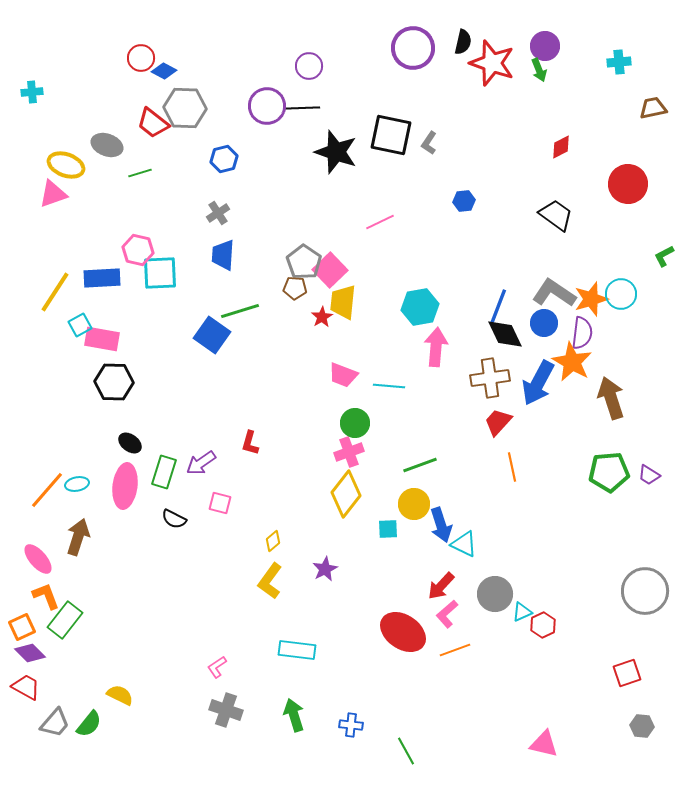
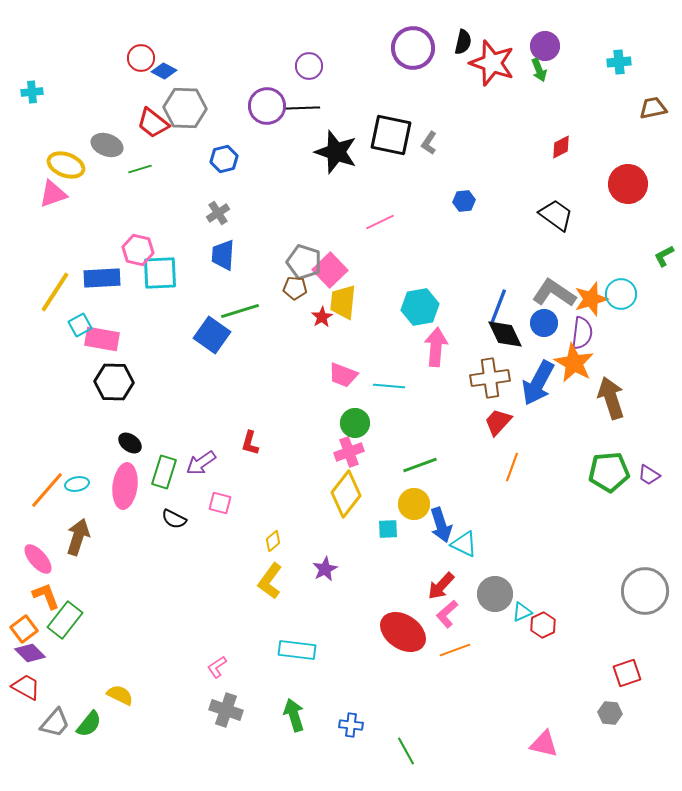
green line at (140, 173): moved 4 px up
gray pentagon at (304, 262): rotated 16 degrees counterclockwise
orange star at (572, 362): moved 2 px right, 1 px down
orange line at (512, 467): rotated 32 degrees clockwise
orange square at (22, 627): moved 2 px right, 2 px down; rotated 12 degrees counterclockwise
gray hexagon at (642, 726): moved 32 px left, 13 px up
